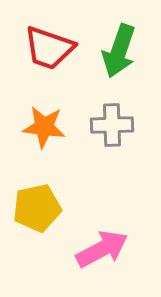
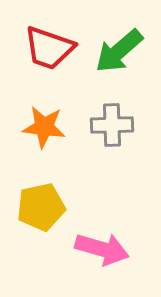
green arrow: rotated 30 degrees clockwise
yellow pentagon: moved 4 px right, 1 px up
pink arrow: rotated 44 degrees clockwise
